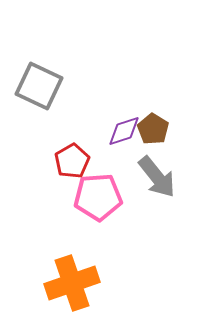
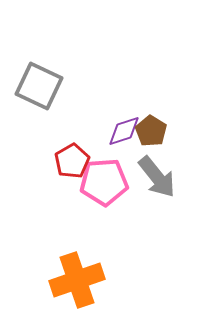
brown pentagon: moved 2 px left, 2 px down
pink pentagon: moved 6 px right, 15 px up
orange cross: moved 5 px right, 3 px up
